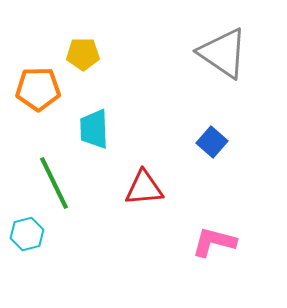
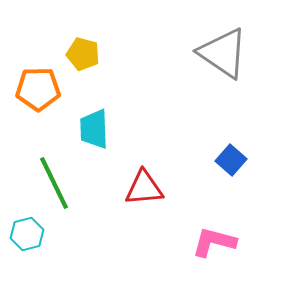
yellow pentagon: rotated 16 degrees clockwise
blue square: moved 19 px right, 18 px down
